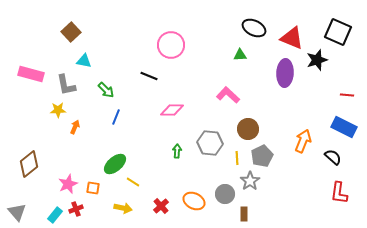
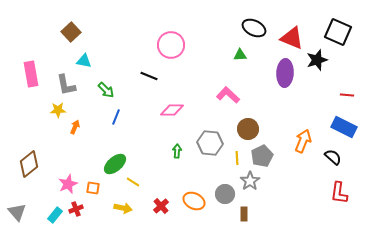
pink rectangle at (31, 74): rotated 65 degrees clockwise
